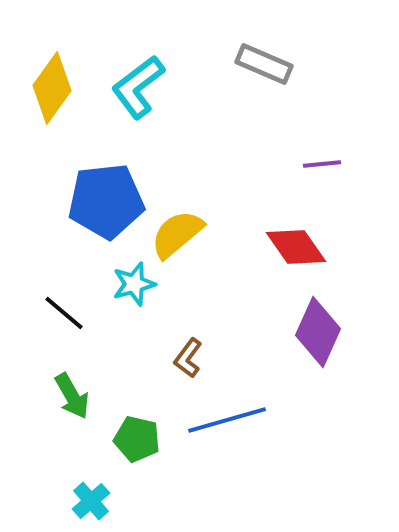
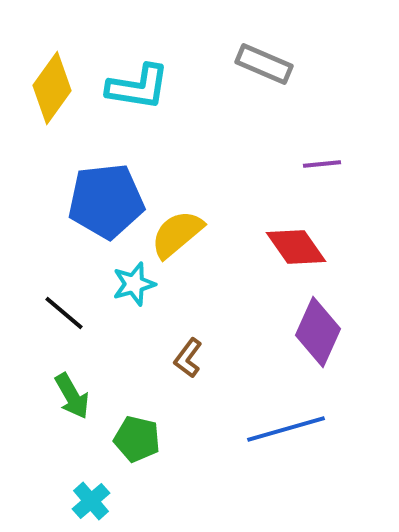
cyan L-shape: rotated 134 degrees counterclockwise
blue line: moved 59 px right, 9 px down
